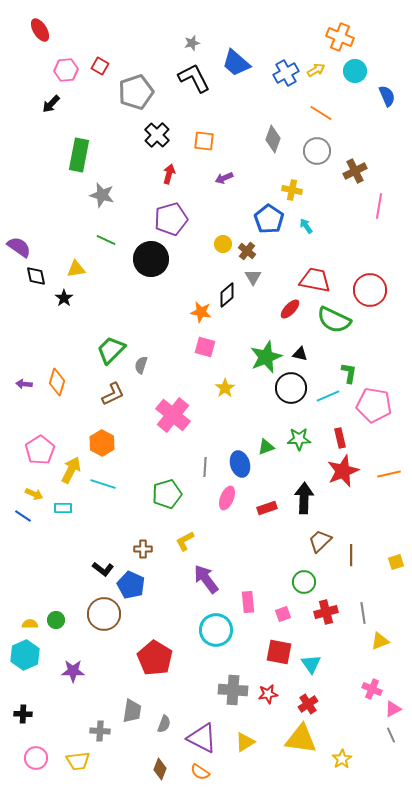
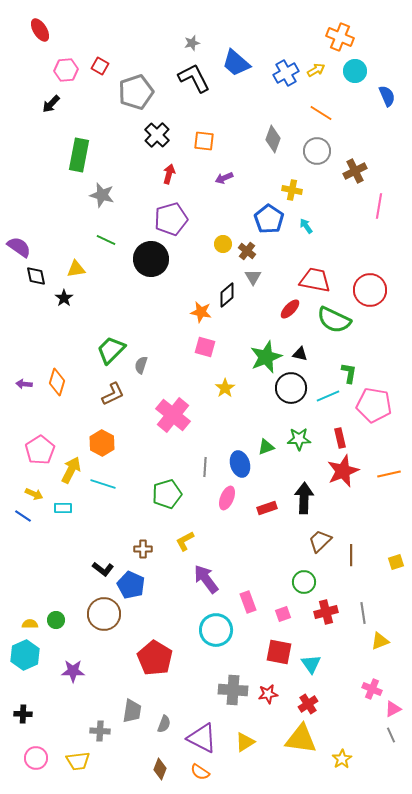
pink rectangle at (248, 602): rotated 15 degrees counterclockwise
